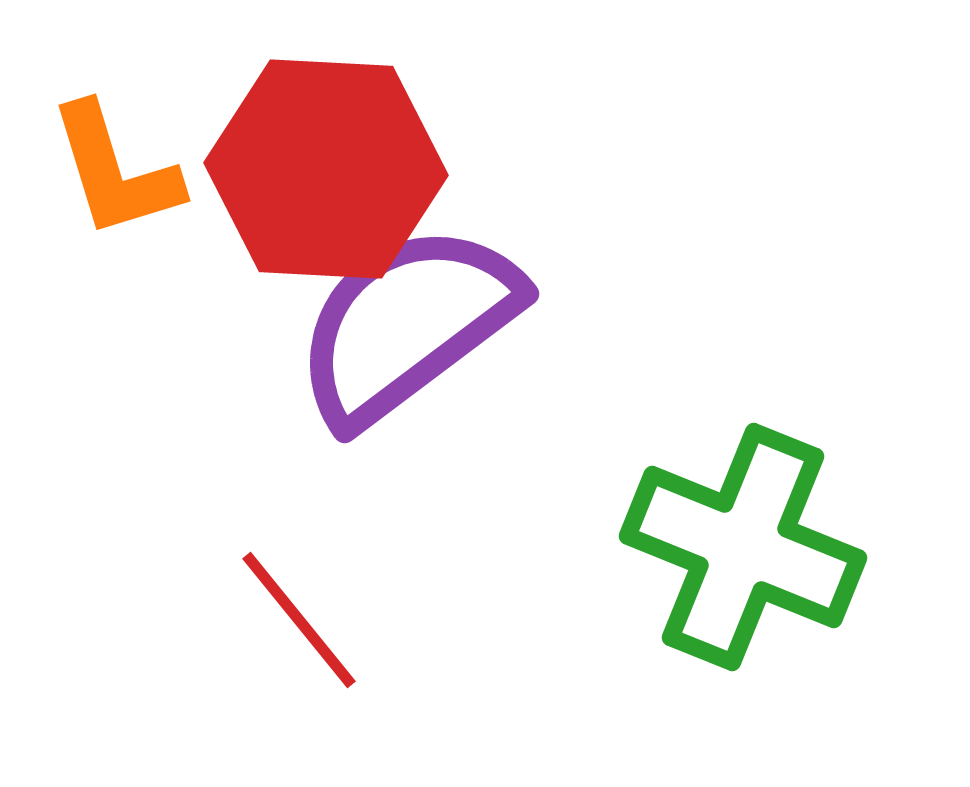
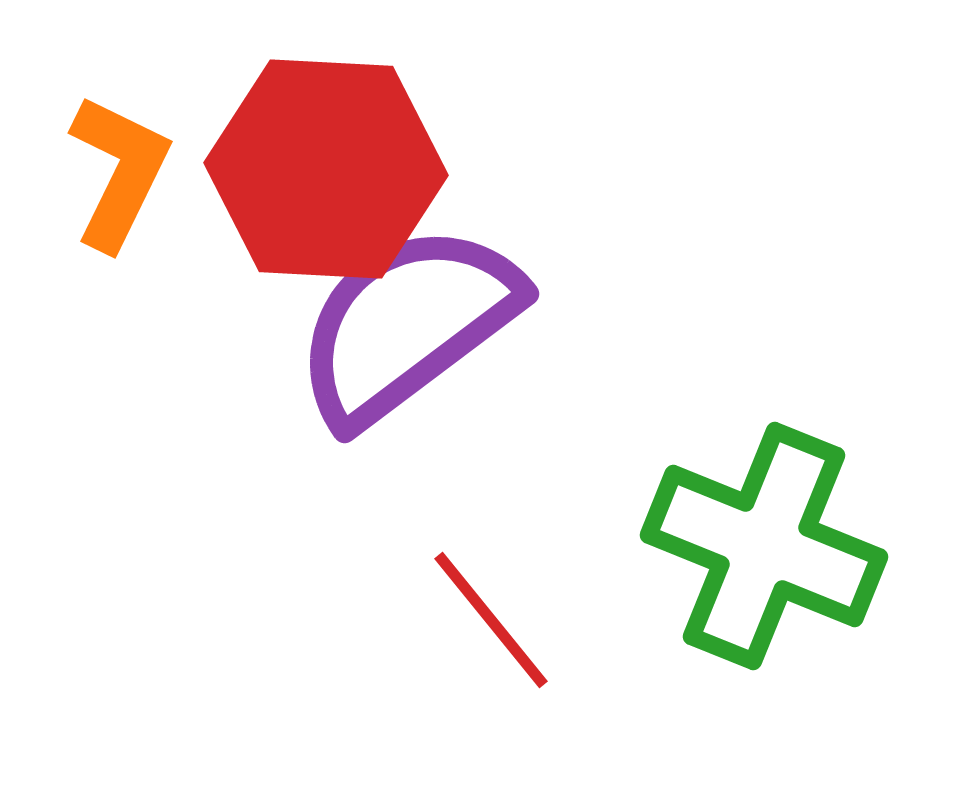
orange L-shape: moved 4 px right, 1 px down; rotated 137 degrees counterclockwise
green cross: moved 21 px right, 1 px up
red line: moved 192 px right
